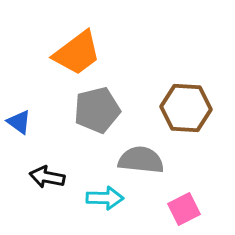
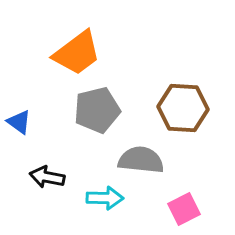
brown hexagon: moved 3 px left
